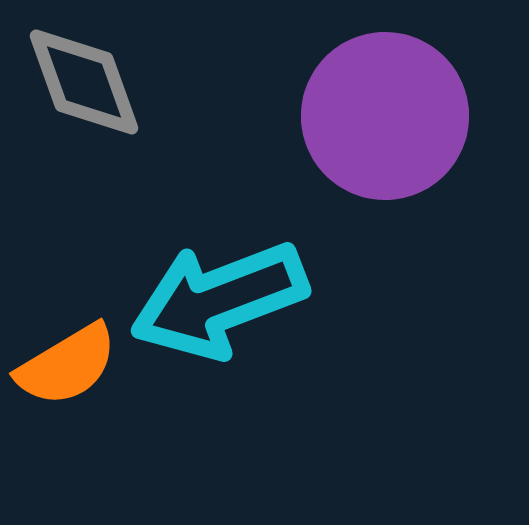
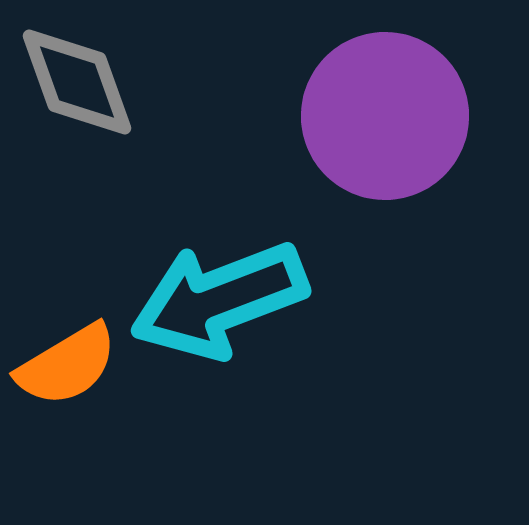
gray diamond: moved 7 px left
